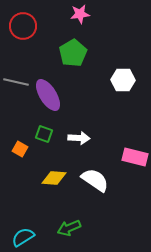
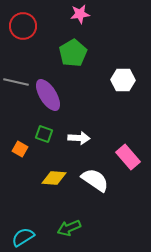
pink rectangle: moved 7 px left; rotated 35 degrees clockwise
